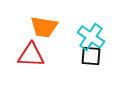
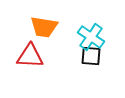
red triangle: moved 1 px left, 1 px down
